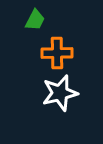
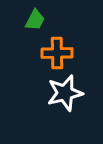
white star: moved 5 px right
